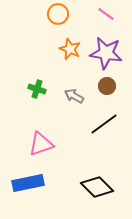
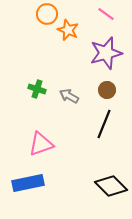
orange circle: moved 11 px left
orange star: moved 2 px left, 19 px up
purple star: rotated 24 degrees counterclockwise
brown circle: moved 4 px down
gray arrow: moved 5 px left
black line: rotated 32 degrees counterclockwise
black diamond: moved 14 px right, 1 px up
